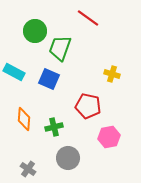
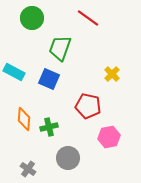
green circle: moved 3 px left, 13 px up
yellow cross: rotated 28 degrees clockwise
green cross: moved 5 px left
